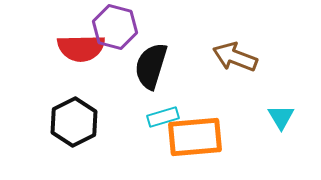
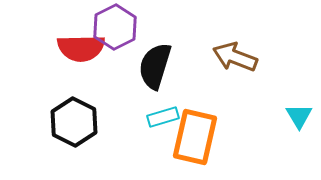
purple hexagon: rotated 18 degrees clockwise
black semicircle: moved 4 px right
cyan triangle: moved 18 px right, 1 px up
black hexagon: rotated 6 degrees counterclockwise
orange rectangle: rotated 72 degrees counterclockwise
